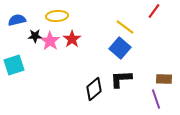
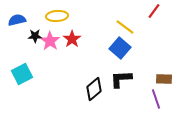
cyan square: moved 8 px right, 9 px down; rotated 10 degrees counterclockwise
